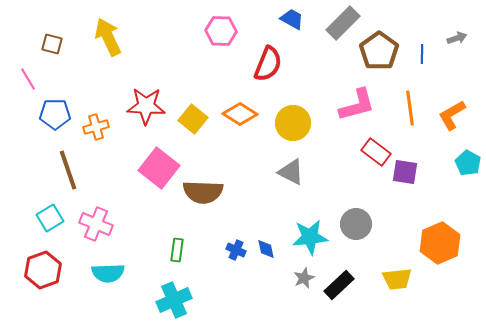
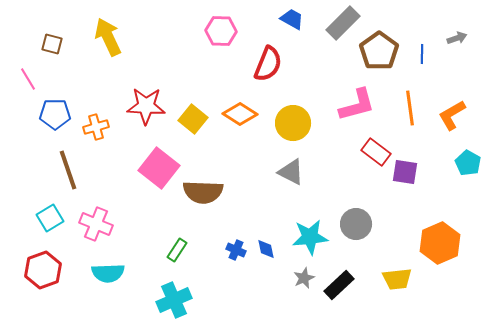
green rectangle: rotated 25 degrees clockwise
